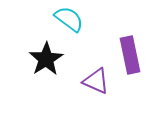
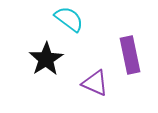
purple triangle: moved 1 px left, 2 px down
